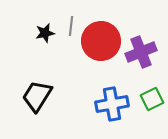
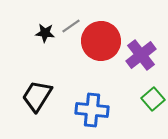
gray line: rotated 48 degrees clockwise
black star: rotated 18 degrees clockwise
purple cross: moved 3 px down; rotated 16 degrees counterclockwise
green square: moved 1 px right; rotated 15 degrees counterclockwise
blue cross: moved 20 px left, 6 px down; rotated 16 degrees clockwise
